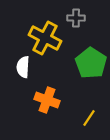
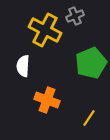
gray cross: moved 1 px left, 2 px up; rotated 24 degrees counterclockwise
yellow cross: moved 8 px up
green pentagon: rotated 16 degrees clockwise
white semicircle: moved 1 px up
